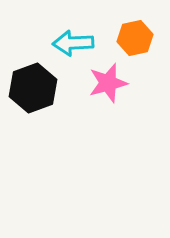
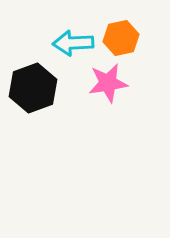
orange hexagon: moved 14 px left
pink star: rotated 6 degrees clockwise
